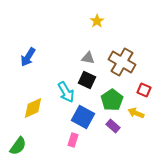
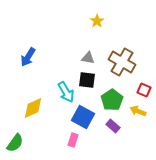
black square: rotated 18 degrees counterclockwise
yellow arrow: moved 2 px right, 2 px up
green semicircle: moved 3 px left, 3 px up
